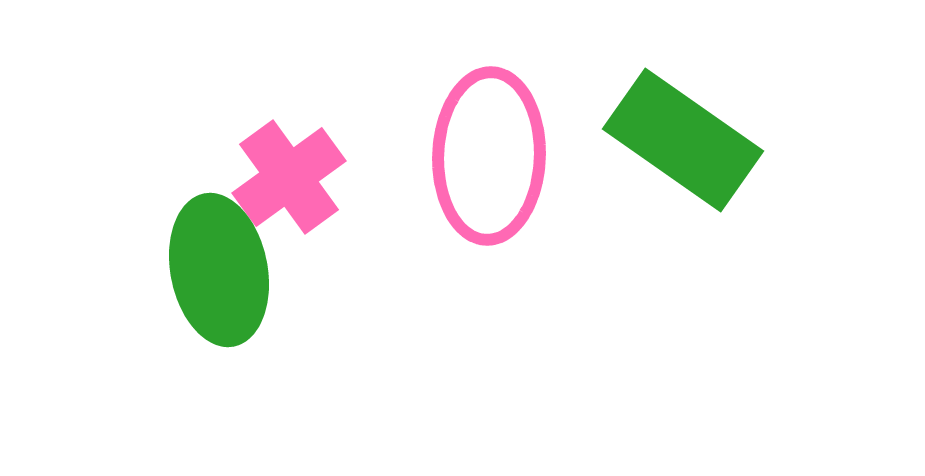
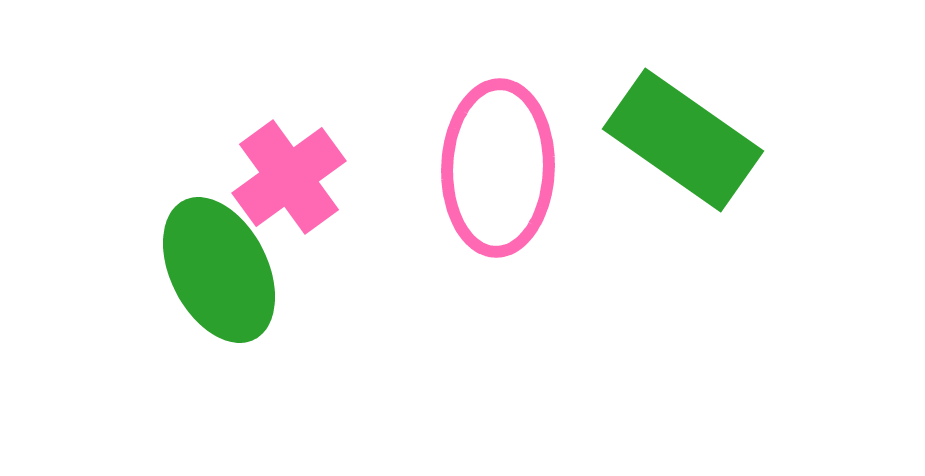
pink ellipse: moved 9 px right, 12 px down
green ellipse: rotated 16 degrees counterclockwise
